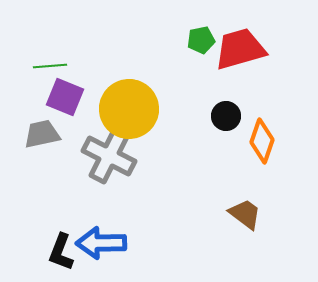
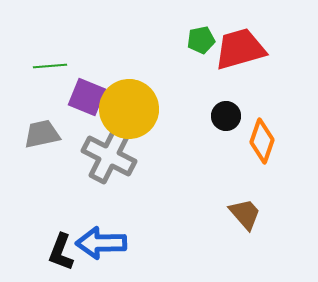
purple square: moved 22 px right
brown trapezoid: rotated 12 degrees clockwise
